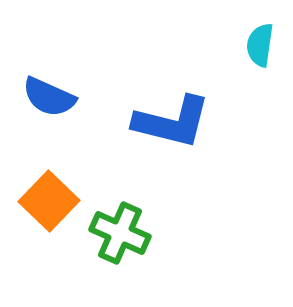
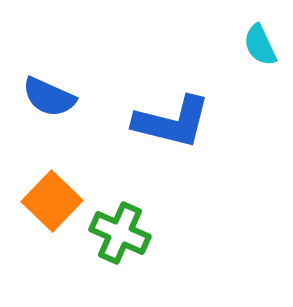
cyan semicircle: rotated 33 degrees counterclockwise
orange square: moved 3 px right
